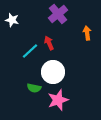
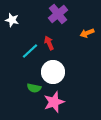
orange arrow: rotated 104 degrees counterclockwise
pink star: moved 4 px left, 2 px down
